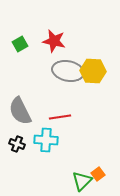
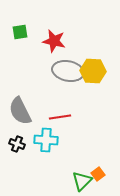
green square: moved 12 px up; rotated 21 degrees clockwise
